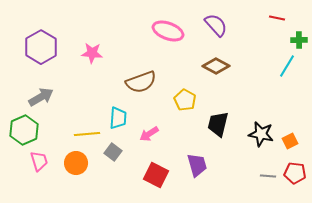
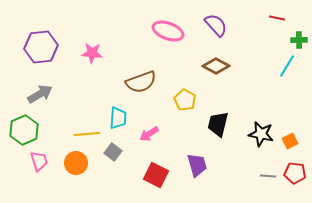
purple hexagon: rotated 24 degrees clockwise
gray arrow: moved 1 px left, 3 px up
